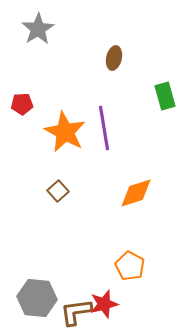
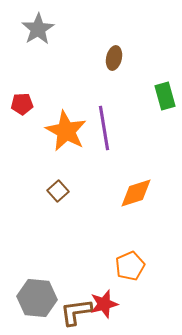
orange star: moved 1 px right, 1 px up
orange pentagon: rotated 20 degrees clockwise
